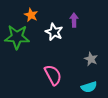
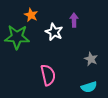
pink semicircle: moved 5 px left; rotated 15 degrees clockwise
